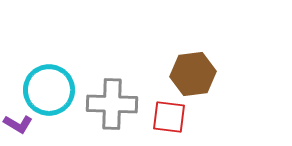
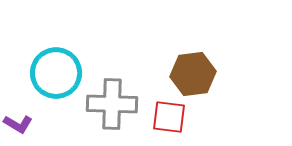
cyan circle: moved 7 px right, 17 px up
